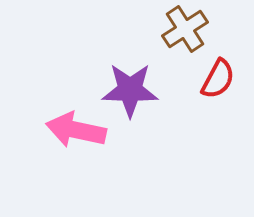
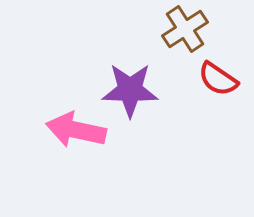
red semicircle: rotated 96 degrees clockwise
